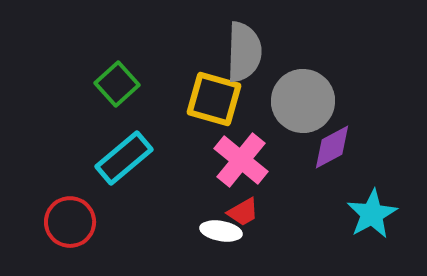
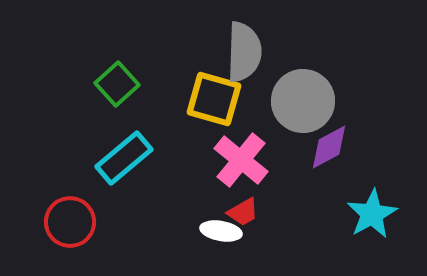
purple diamond: moved 3 px left
